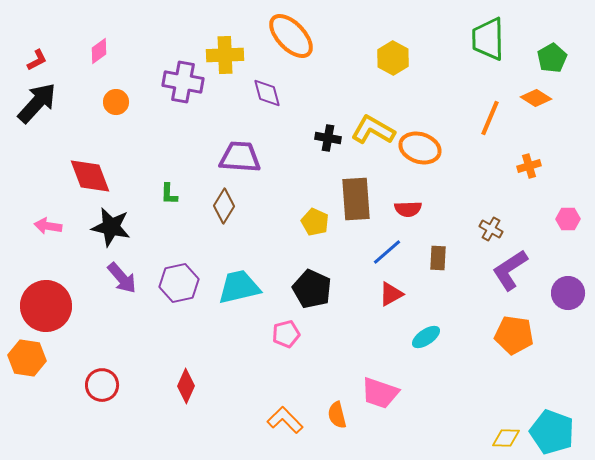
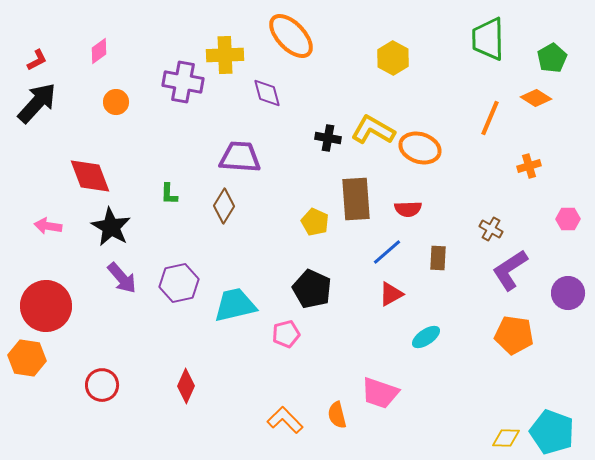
black star at (111, 227): rotated 18 degrees clockwise
cyan trapezoid at (239, 287): moved 4 px left, 18 px down
